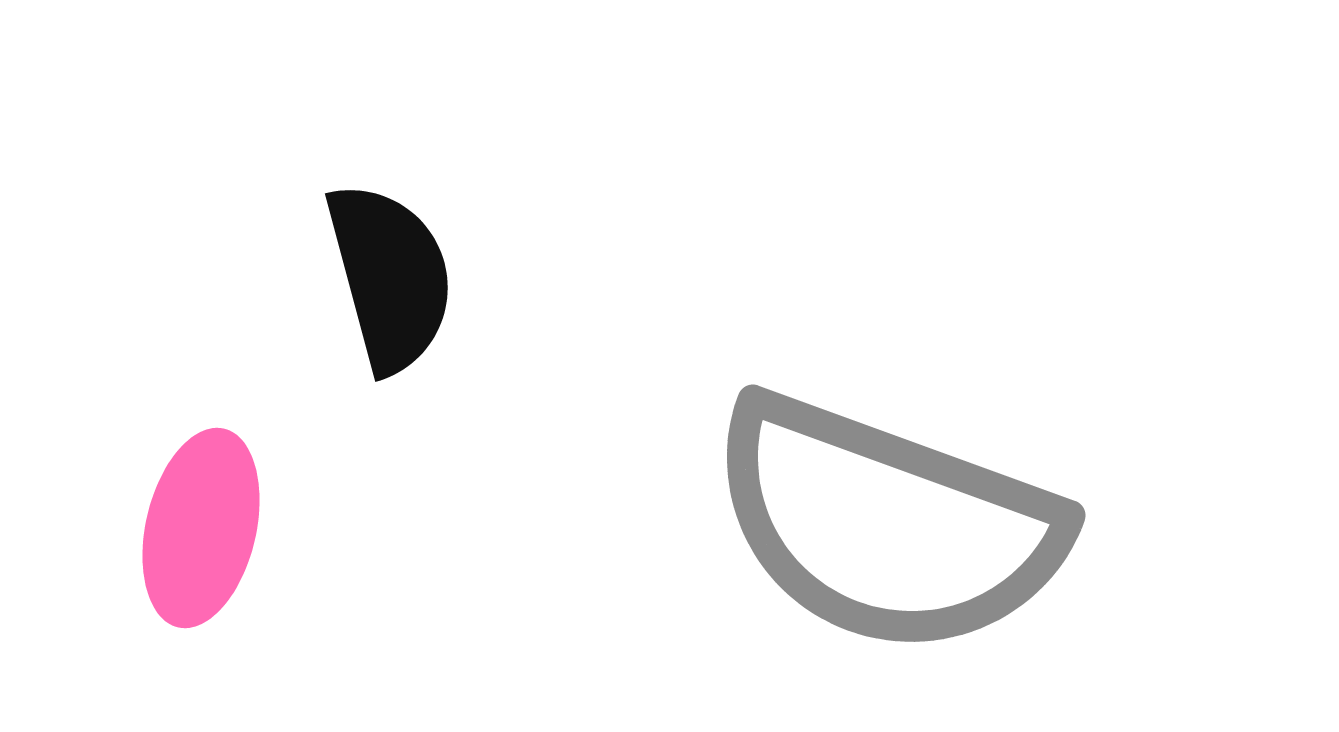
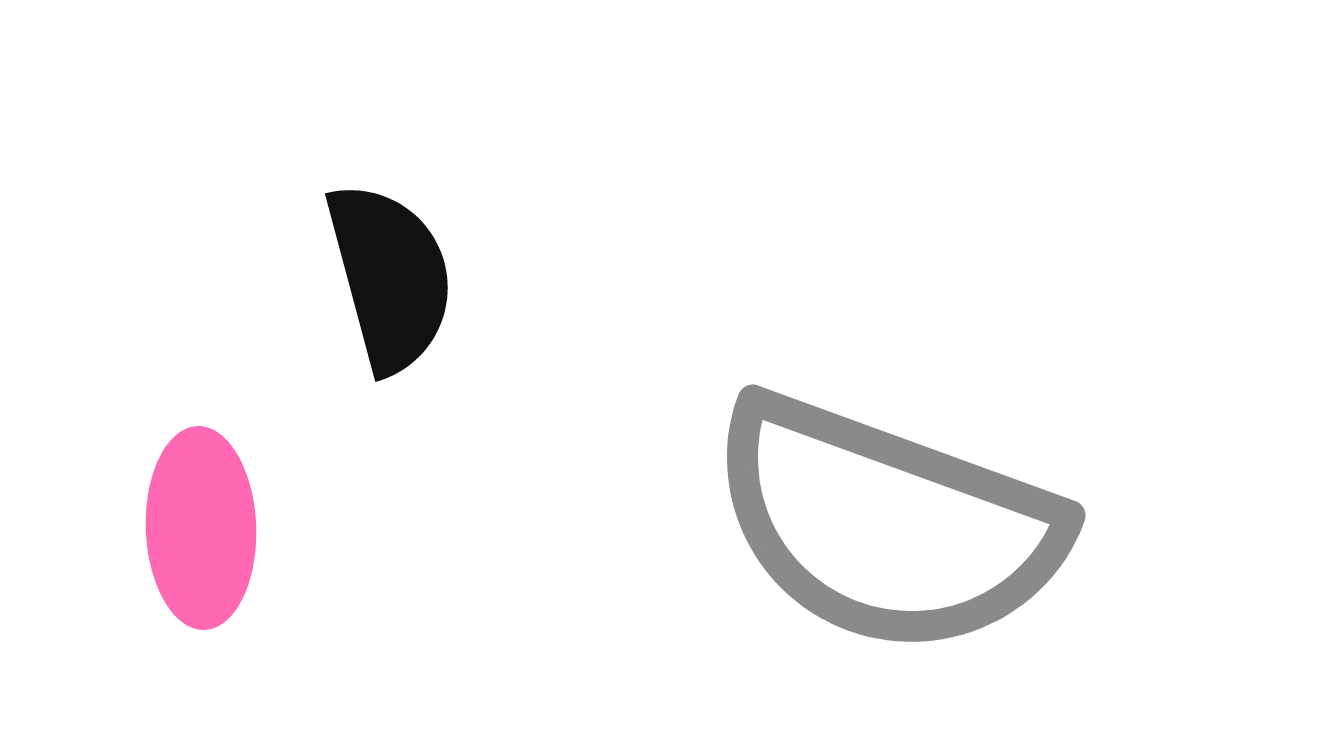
pink ellipse: rotated 15 degrees counterclockwise
